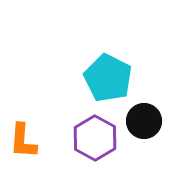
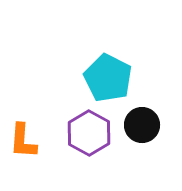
black circle: moved 2 px left, 4 px down
purple hexagon: moved 6 px left, 5 px up
